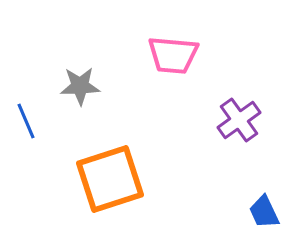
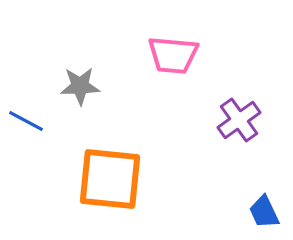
blue line: rotated 39 degrees counterclockwise
orange square: rotated 24 degrees clockwise
